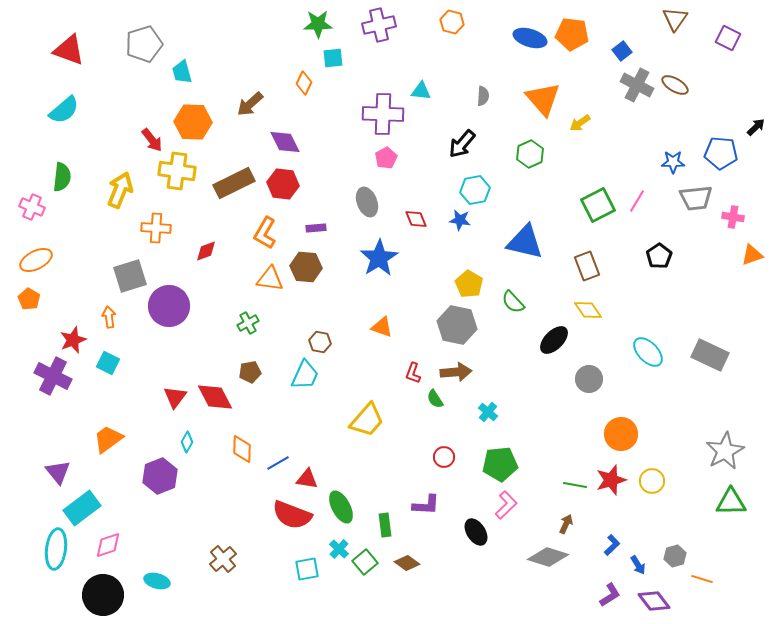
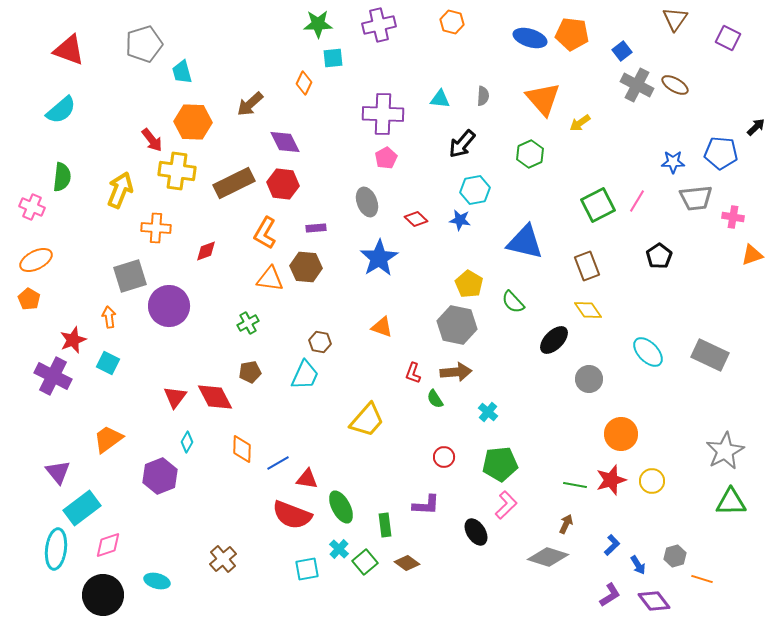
cyan triangle at (421, 91): moved 19 px right, 8 px down
cyan semicircle at (64, 110): moved 3 px left
red diamond at (416, 219): rotated 25 degrees counterclockwise
